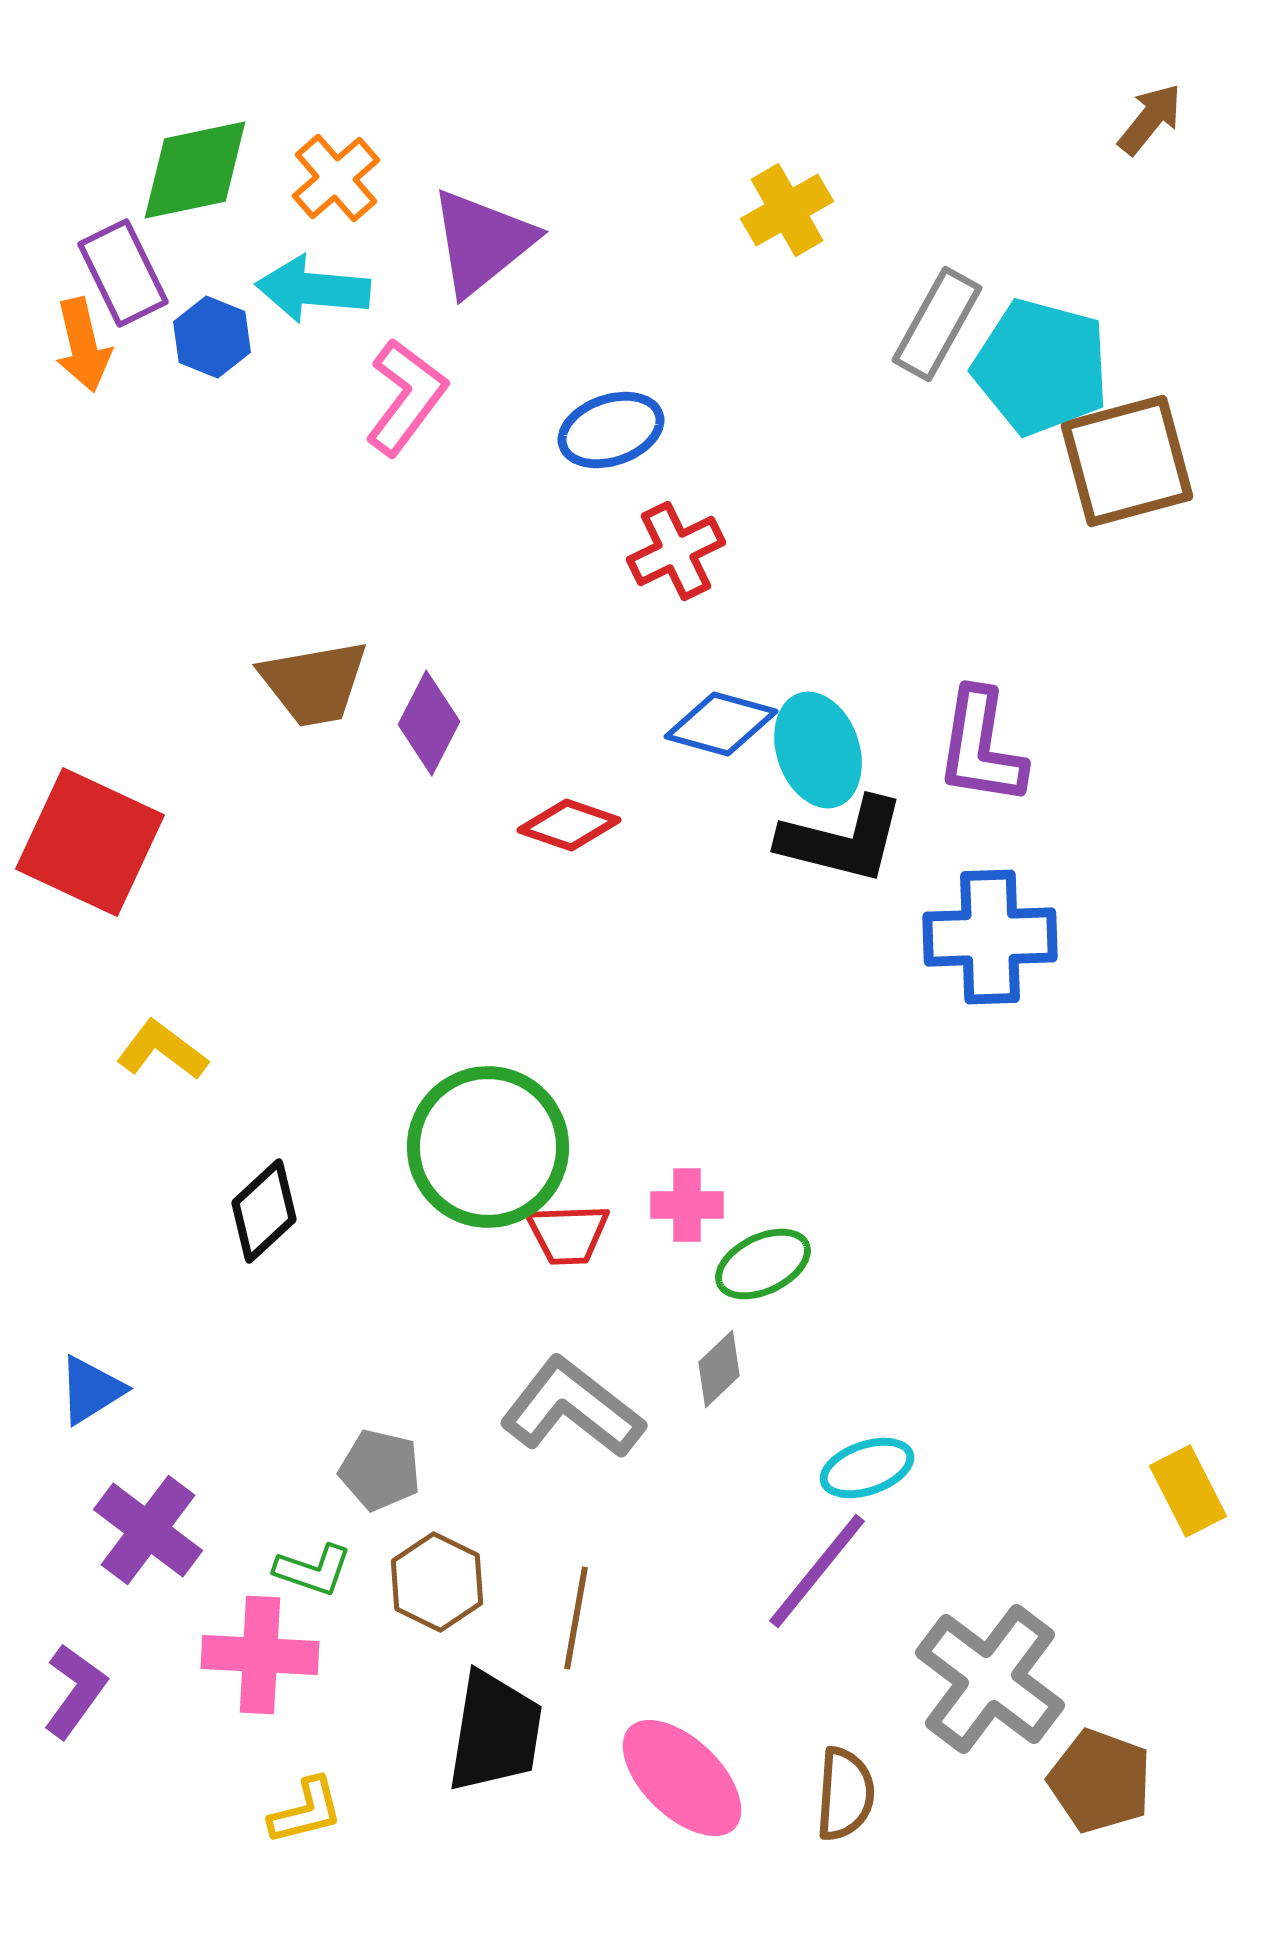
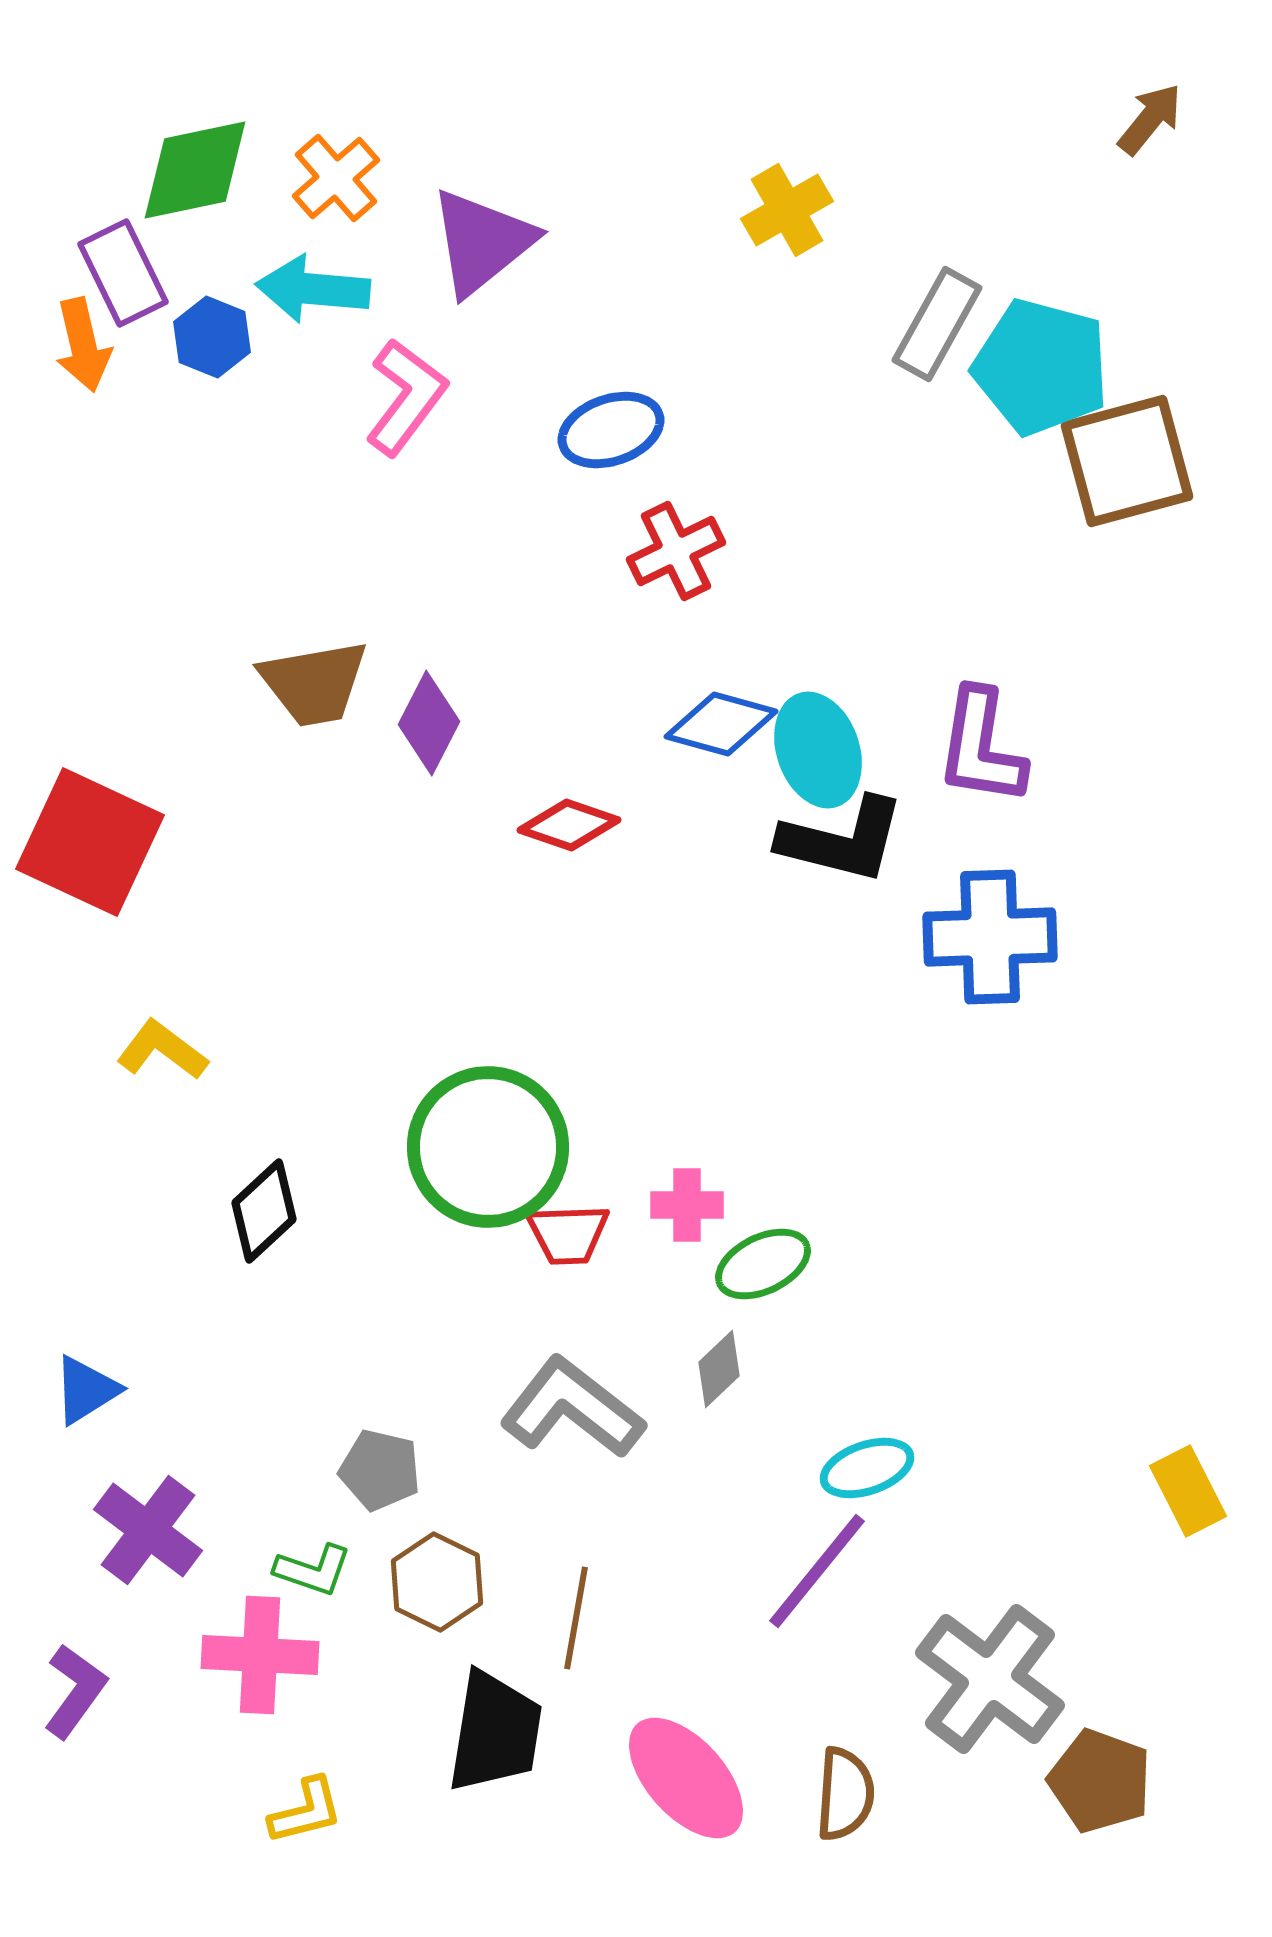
blue triangle at (91, 1390): moved 5 px left
pink ellipse at (682, 1778): moved 4 px right; rotated 4 degrees clockwise
